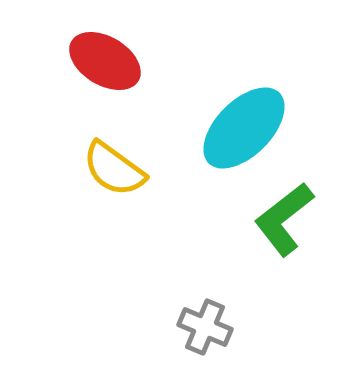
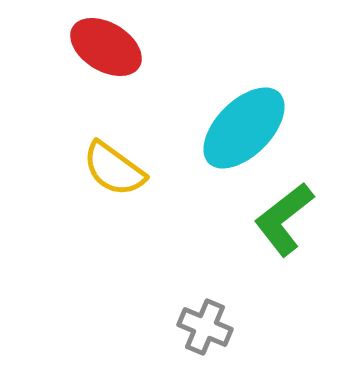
red ellipse: moved 1 px right, 14 px up
